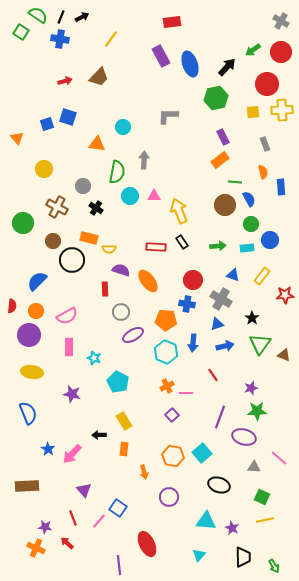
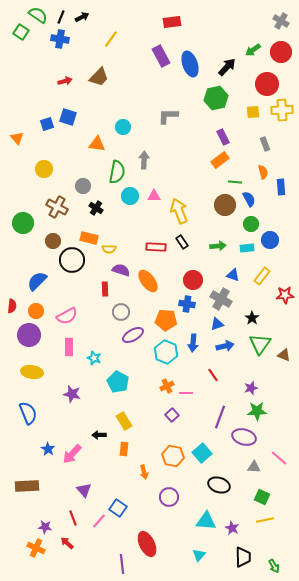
purple line at (119, 565): moved 3 px right, 1 px up
